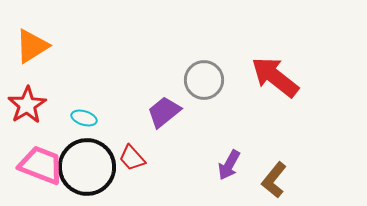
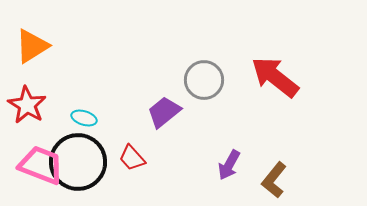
red star: rotated 9 degrees counterclockwise
black circle: moved 9 px left, 5 px up
